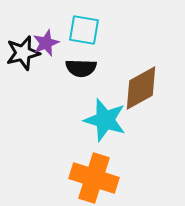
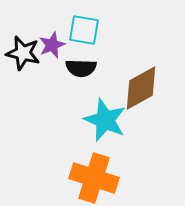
purple star: moved 6 px right, 2 px down
black star: rotated 28 degrees clockwise
cyan star: rotated 6 degrees clockwise
